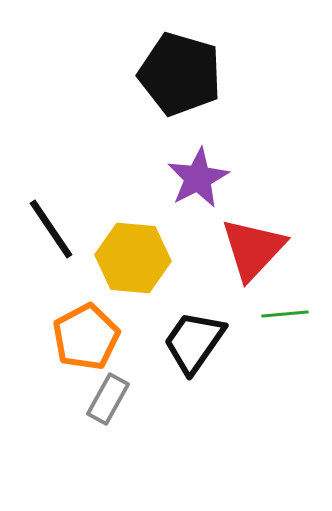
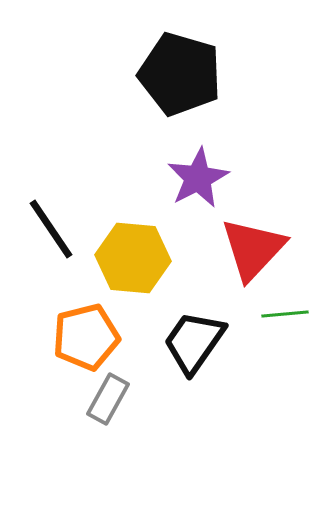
orange pentagon: rotated 14 degrees clockwise
